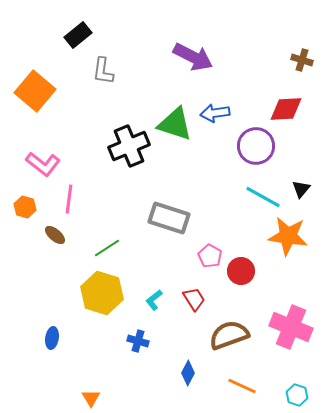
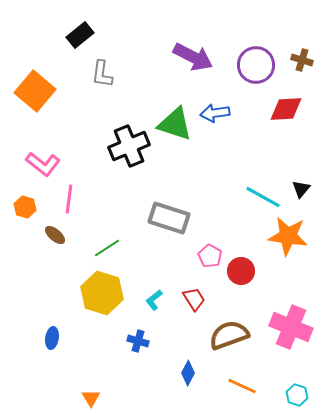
black rectangle: moved 2 px right
gray L-shape: moved 1 px left, 3 px down
purple circle: moved 81 px up
